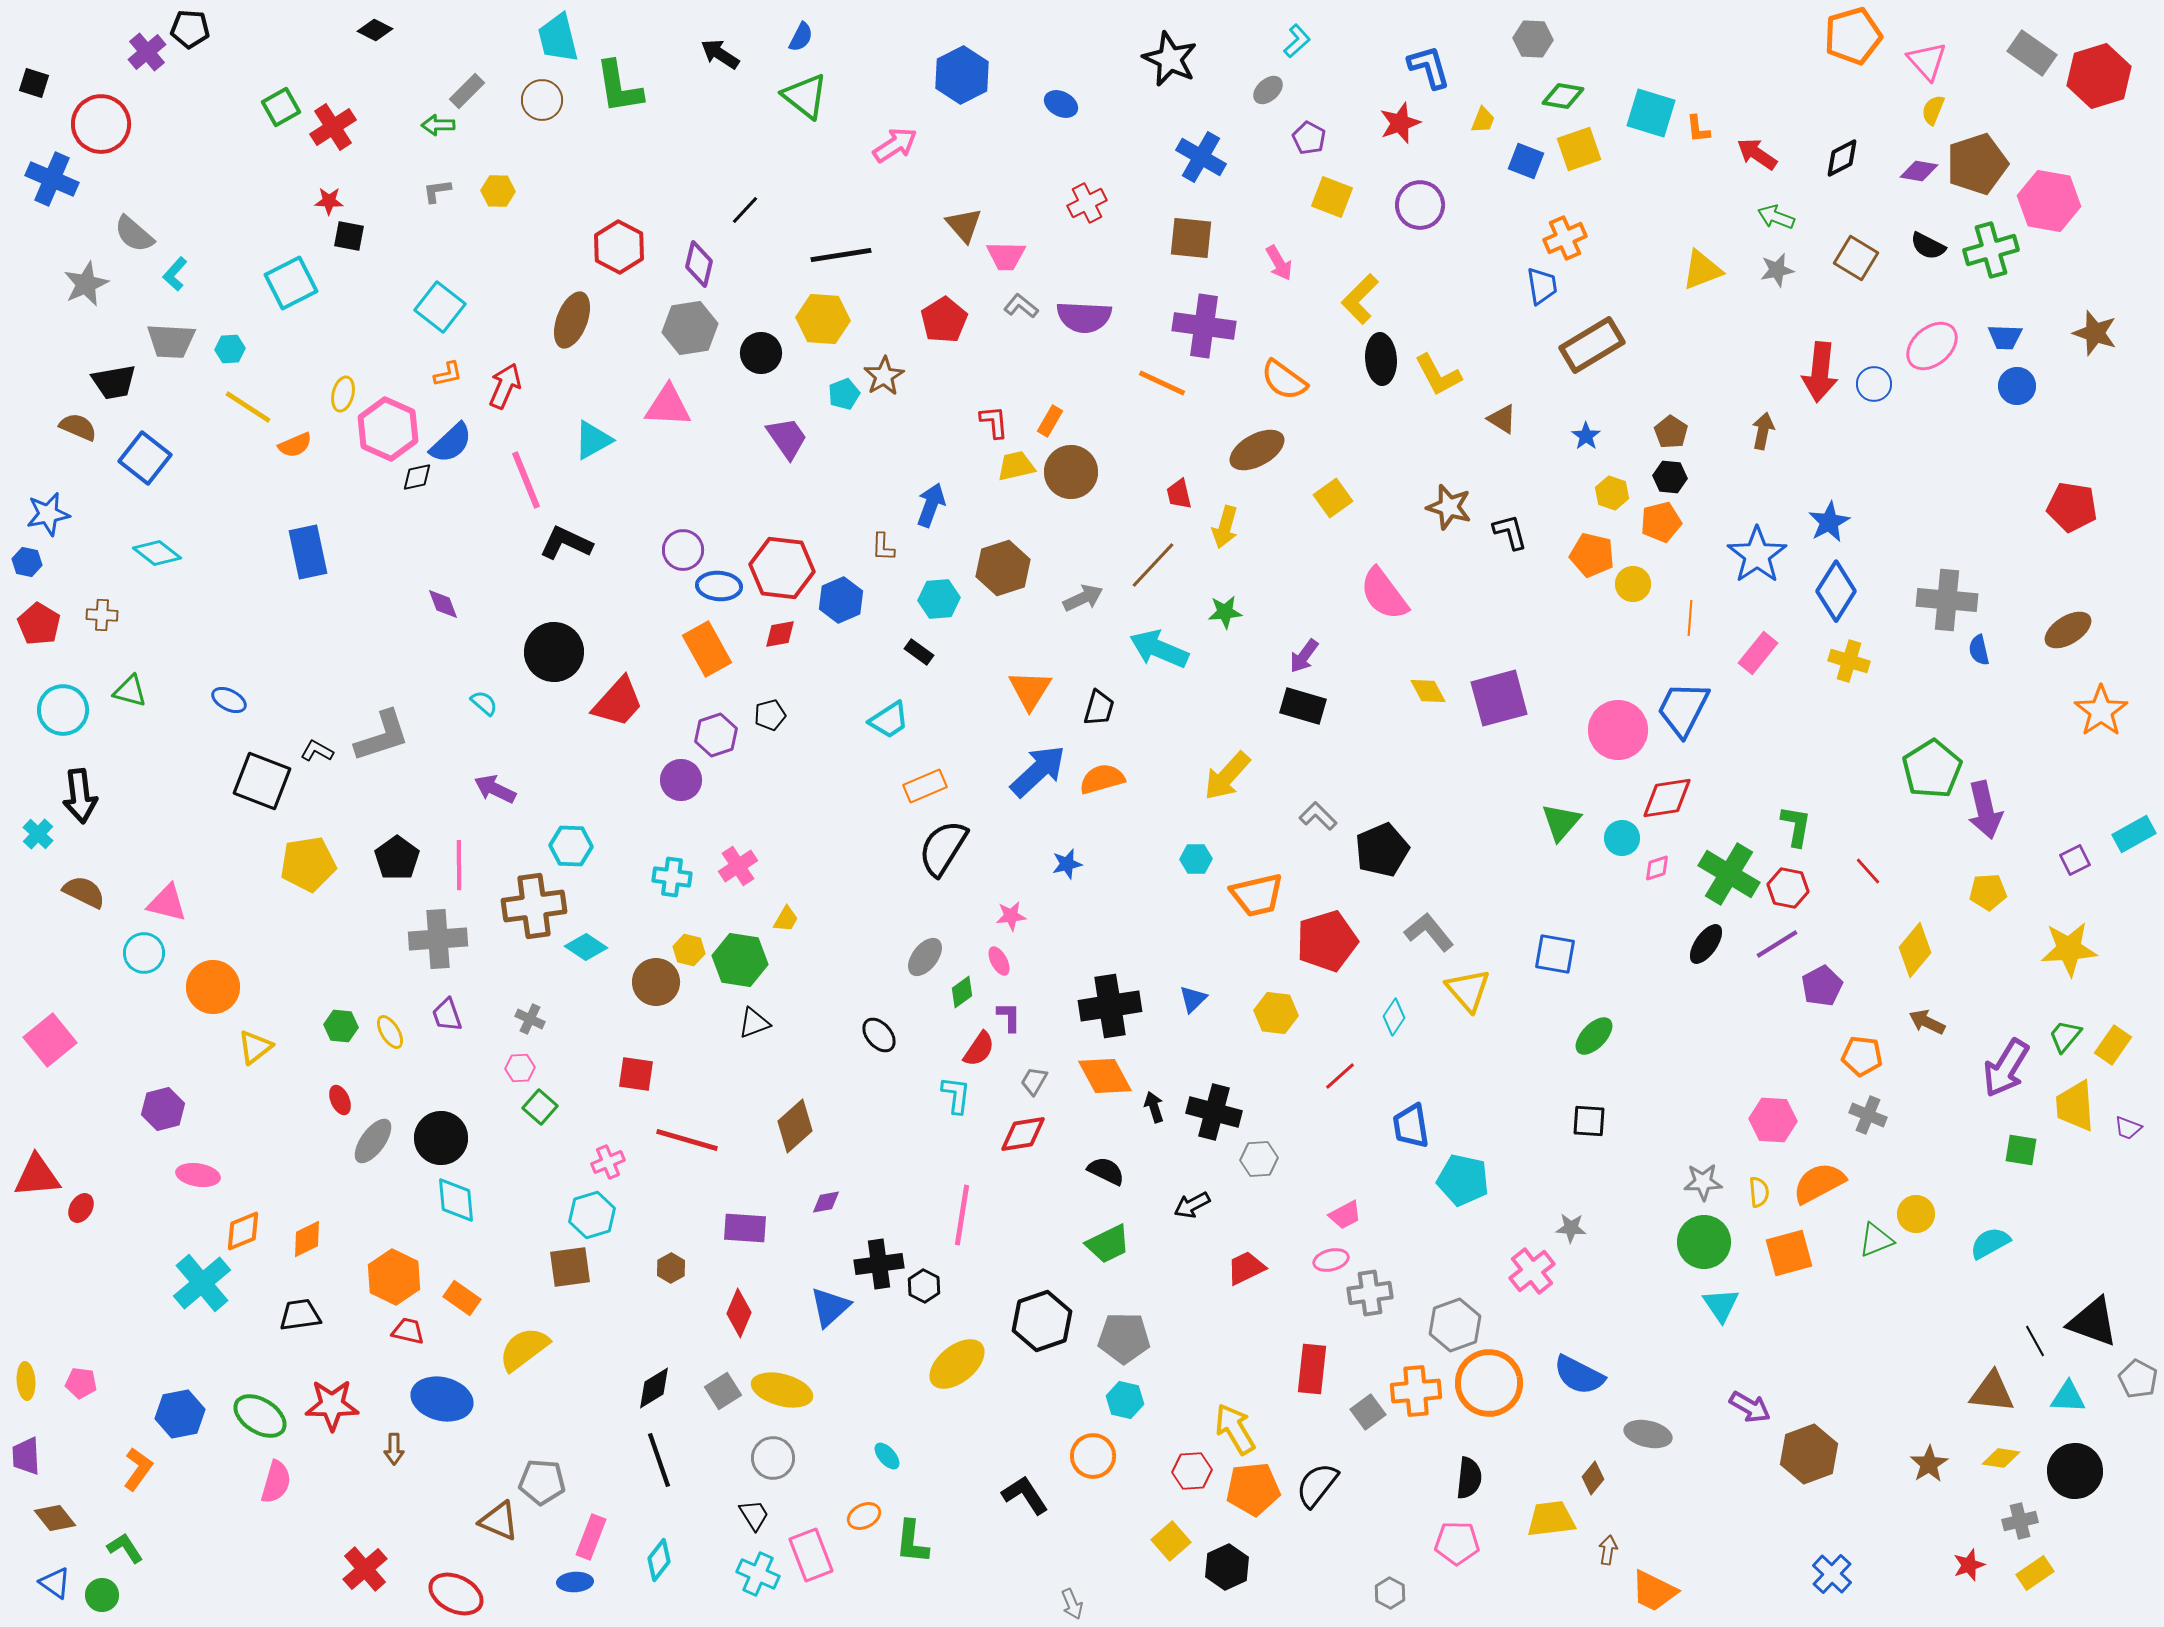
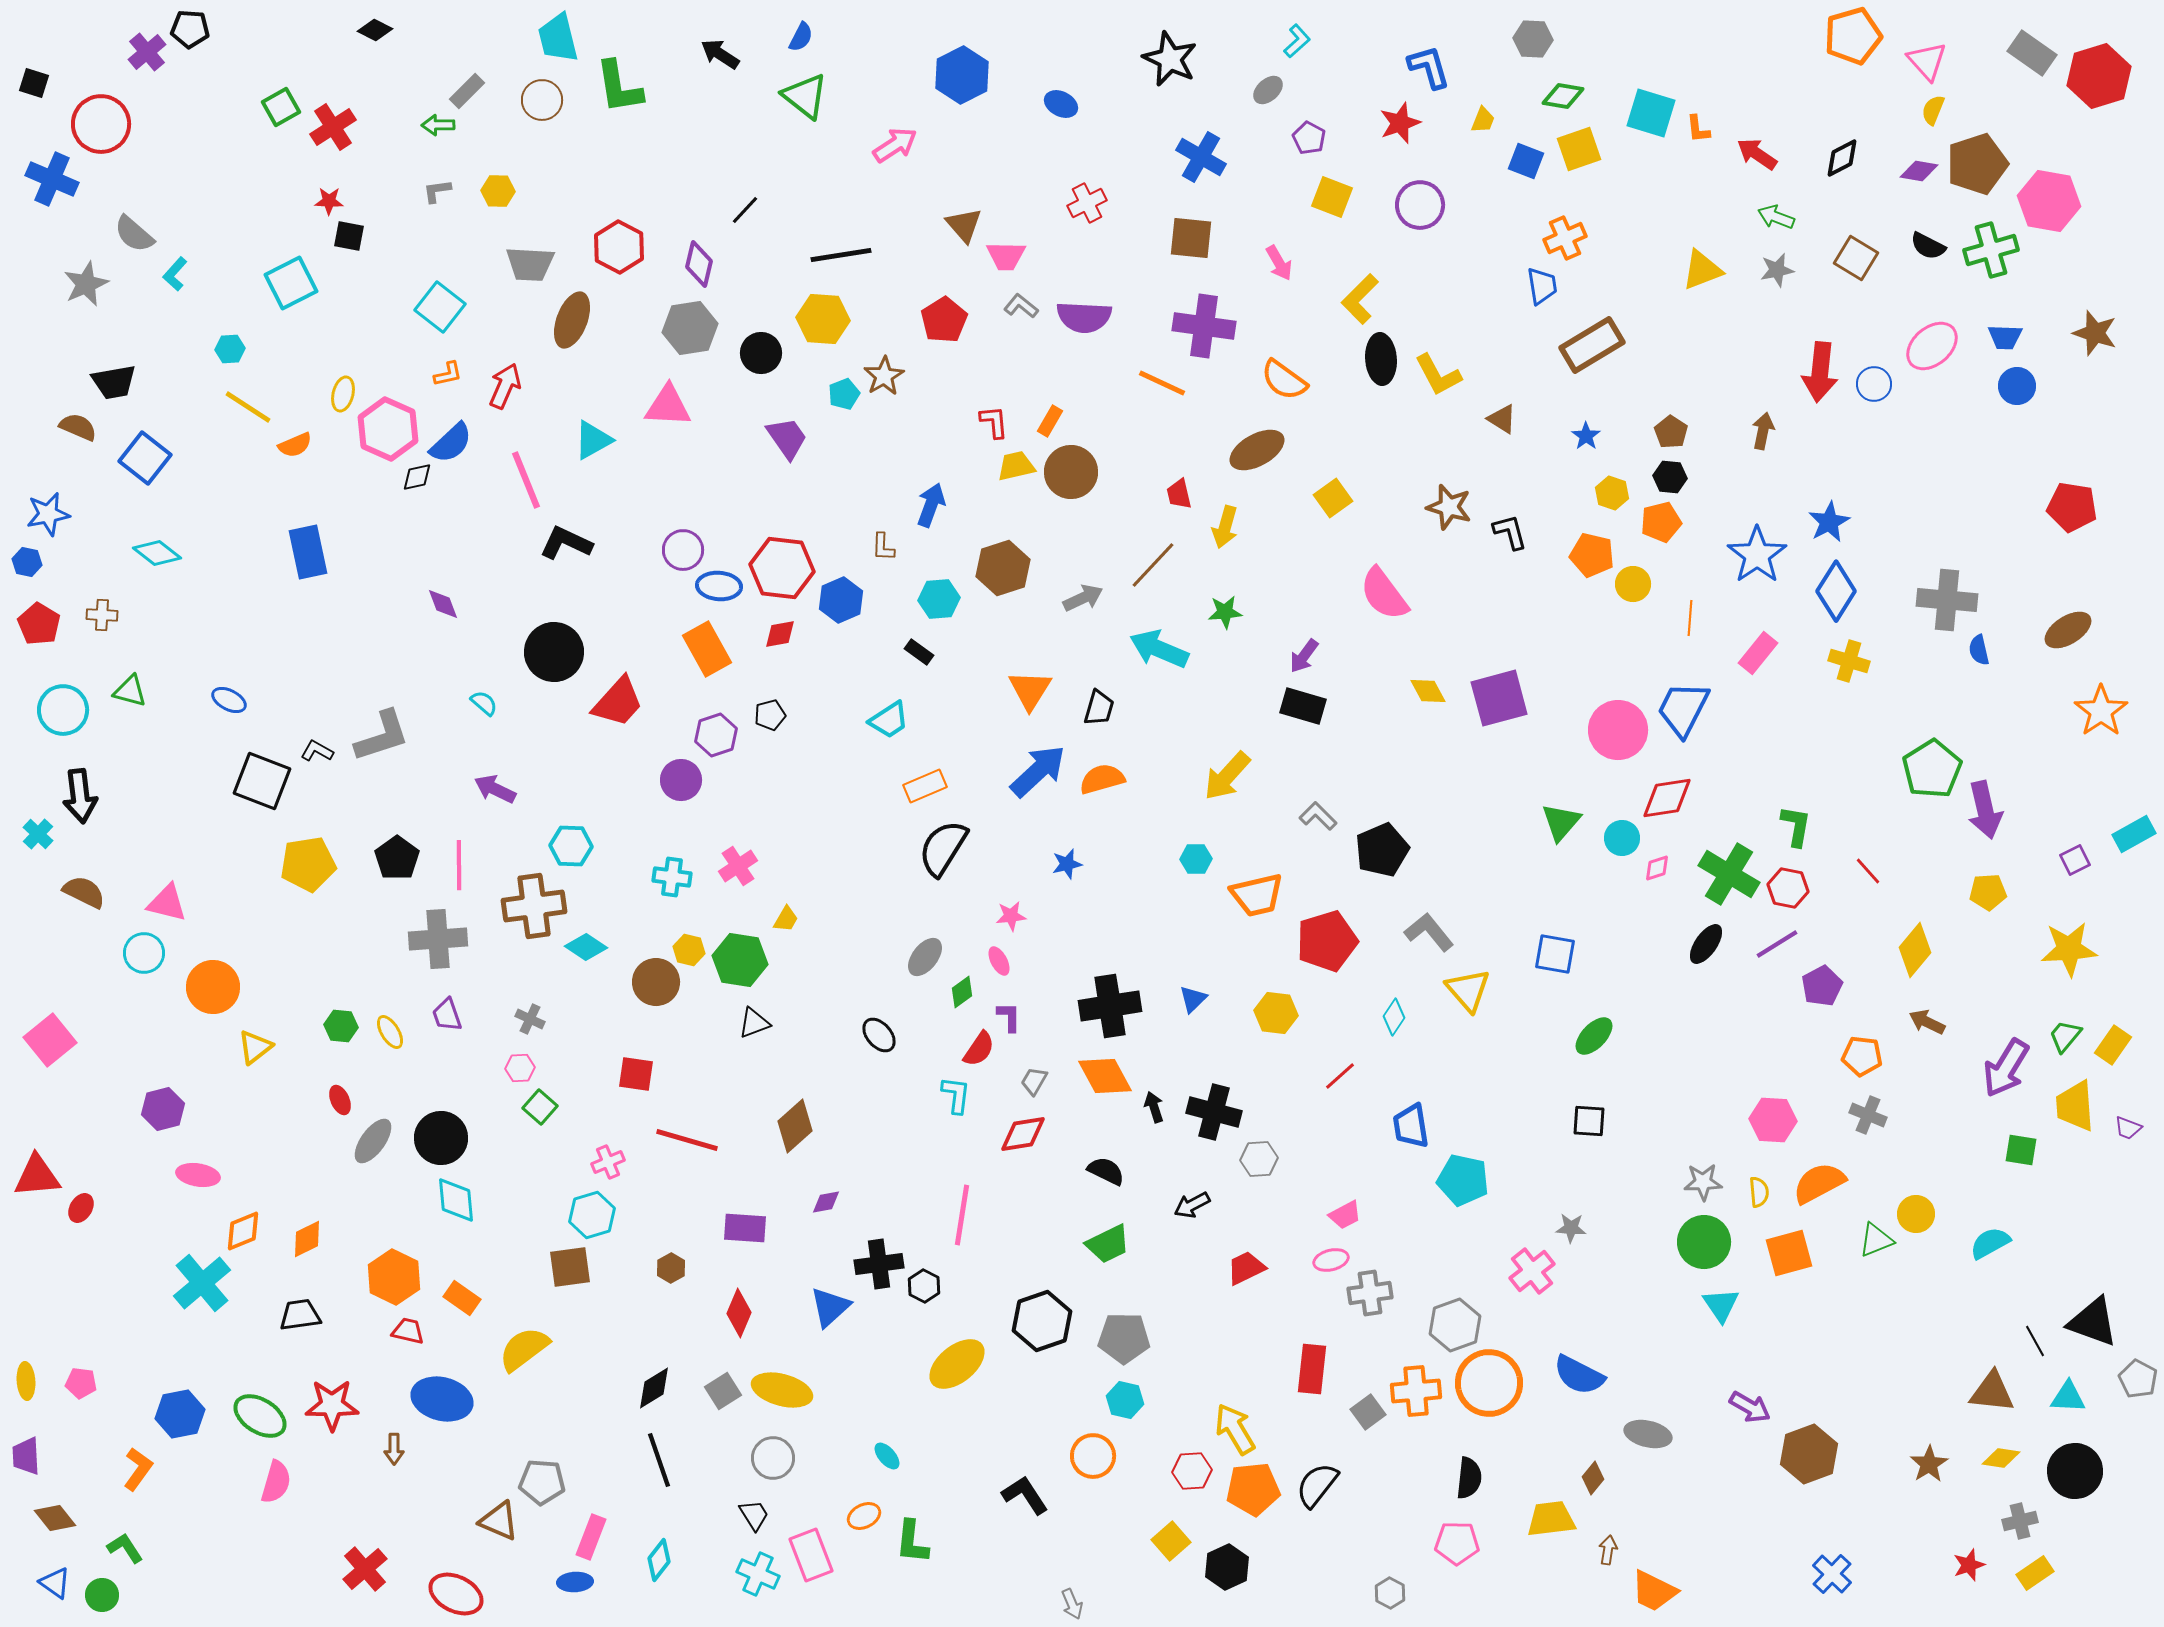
gray trapezoid at (171, 341): moved 359 px right, 77 px up
